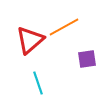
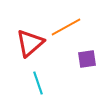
orange line: moved 2 px right
red triangle: moved 3 px down
